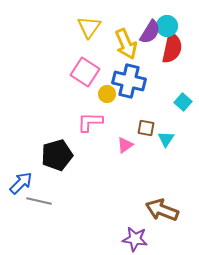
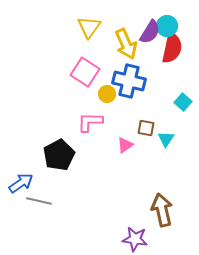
black pentagon: moved 2 px right; rotated 12 degrees counterclockwise
blue arrow: rotated 10 degrees clockwise
brown arrow: rotated 56 degrees clockwise
